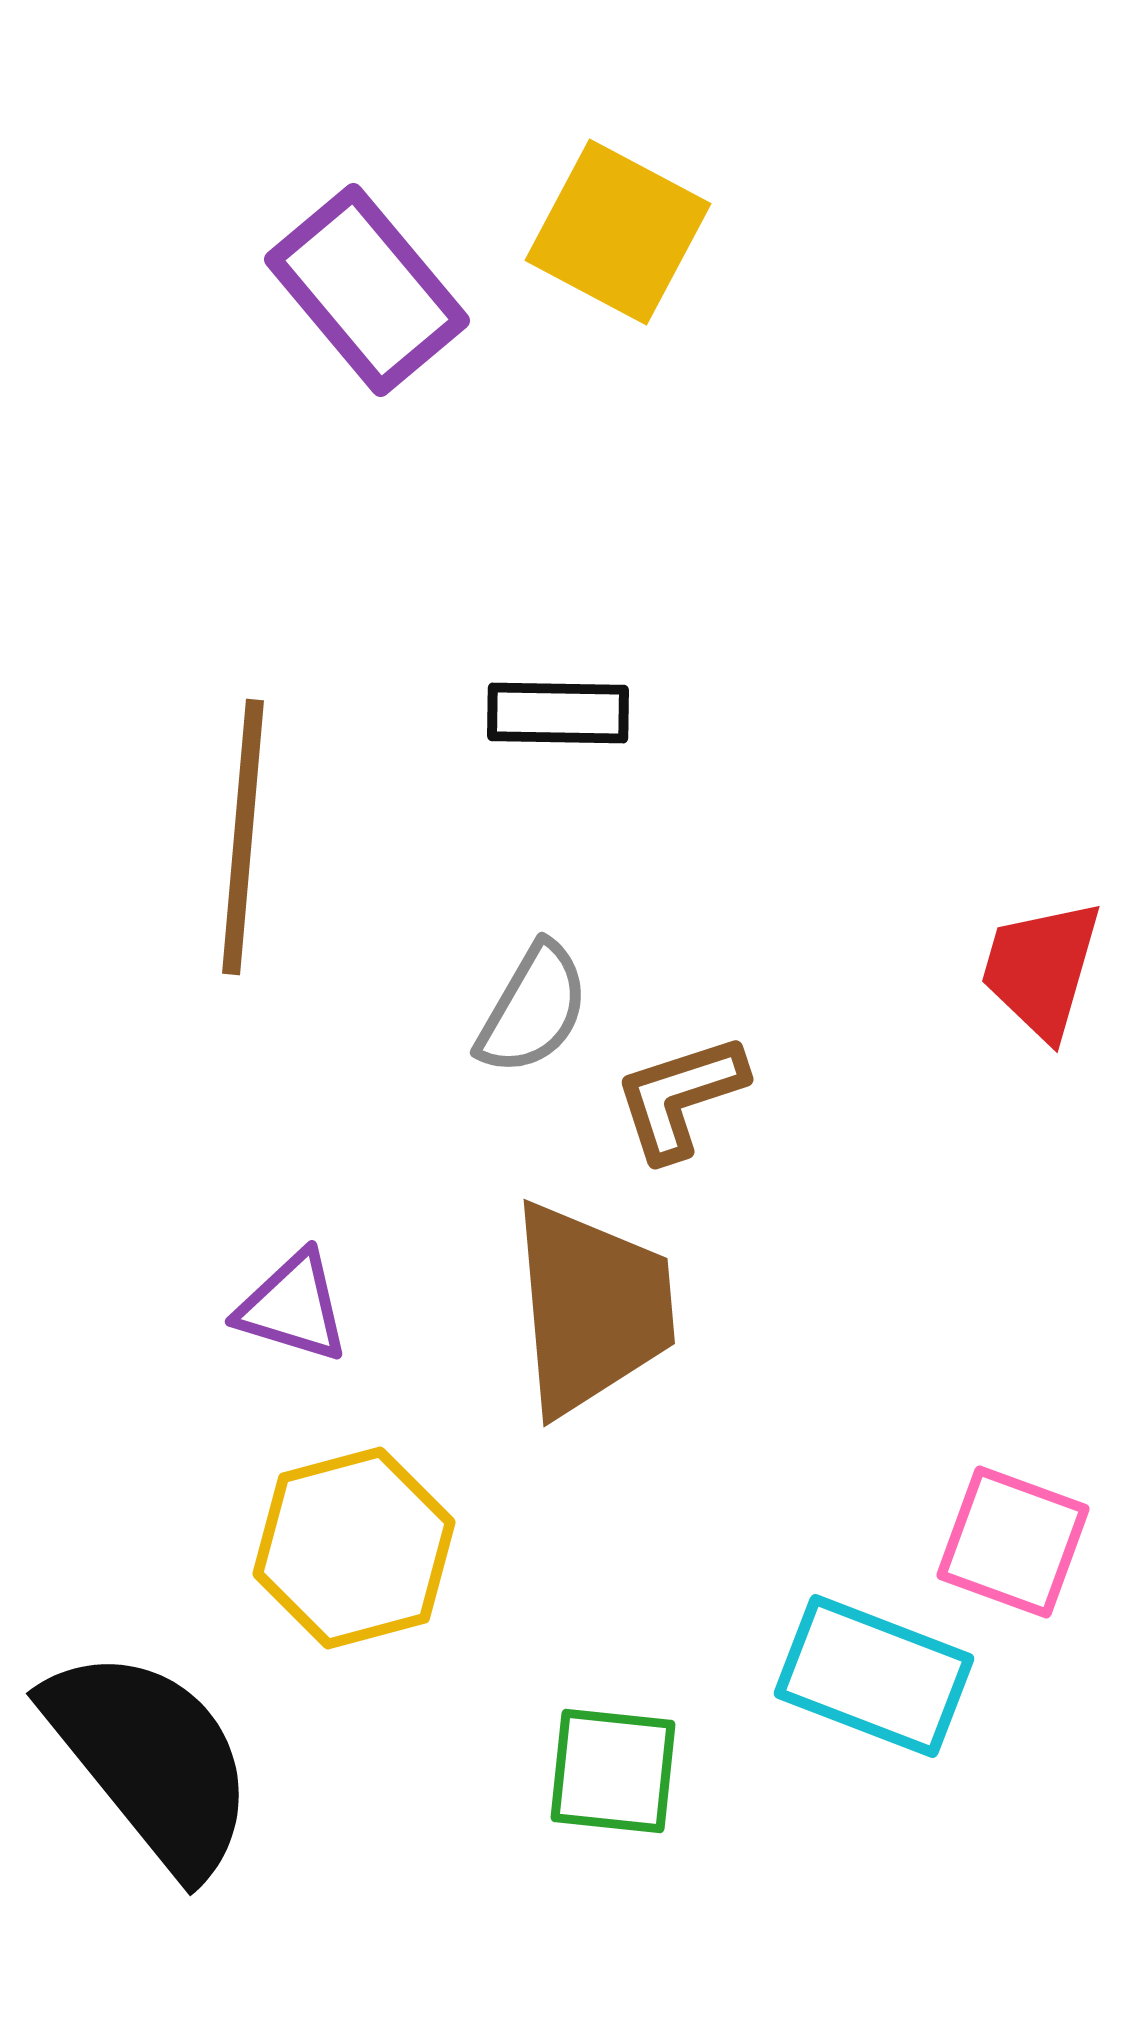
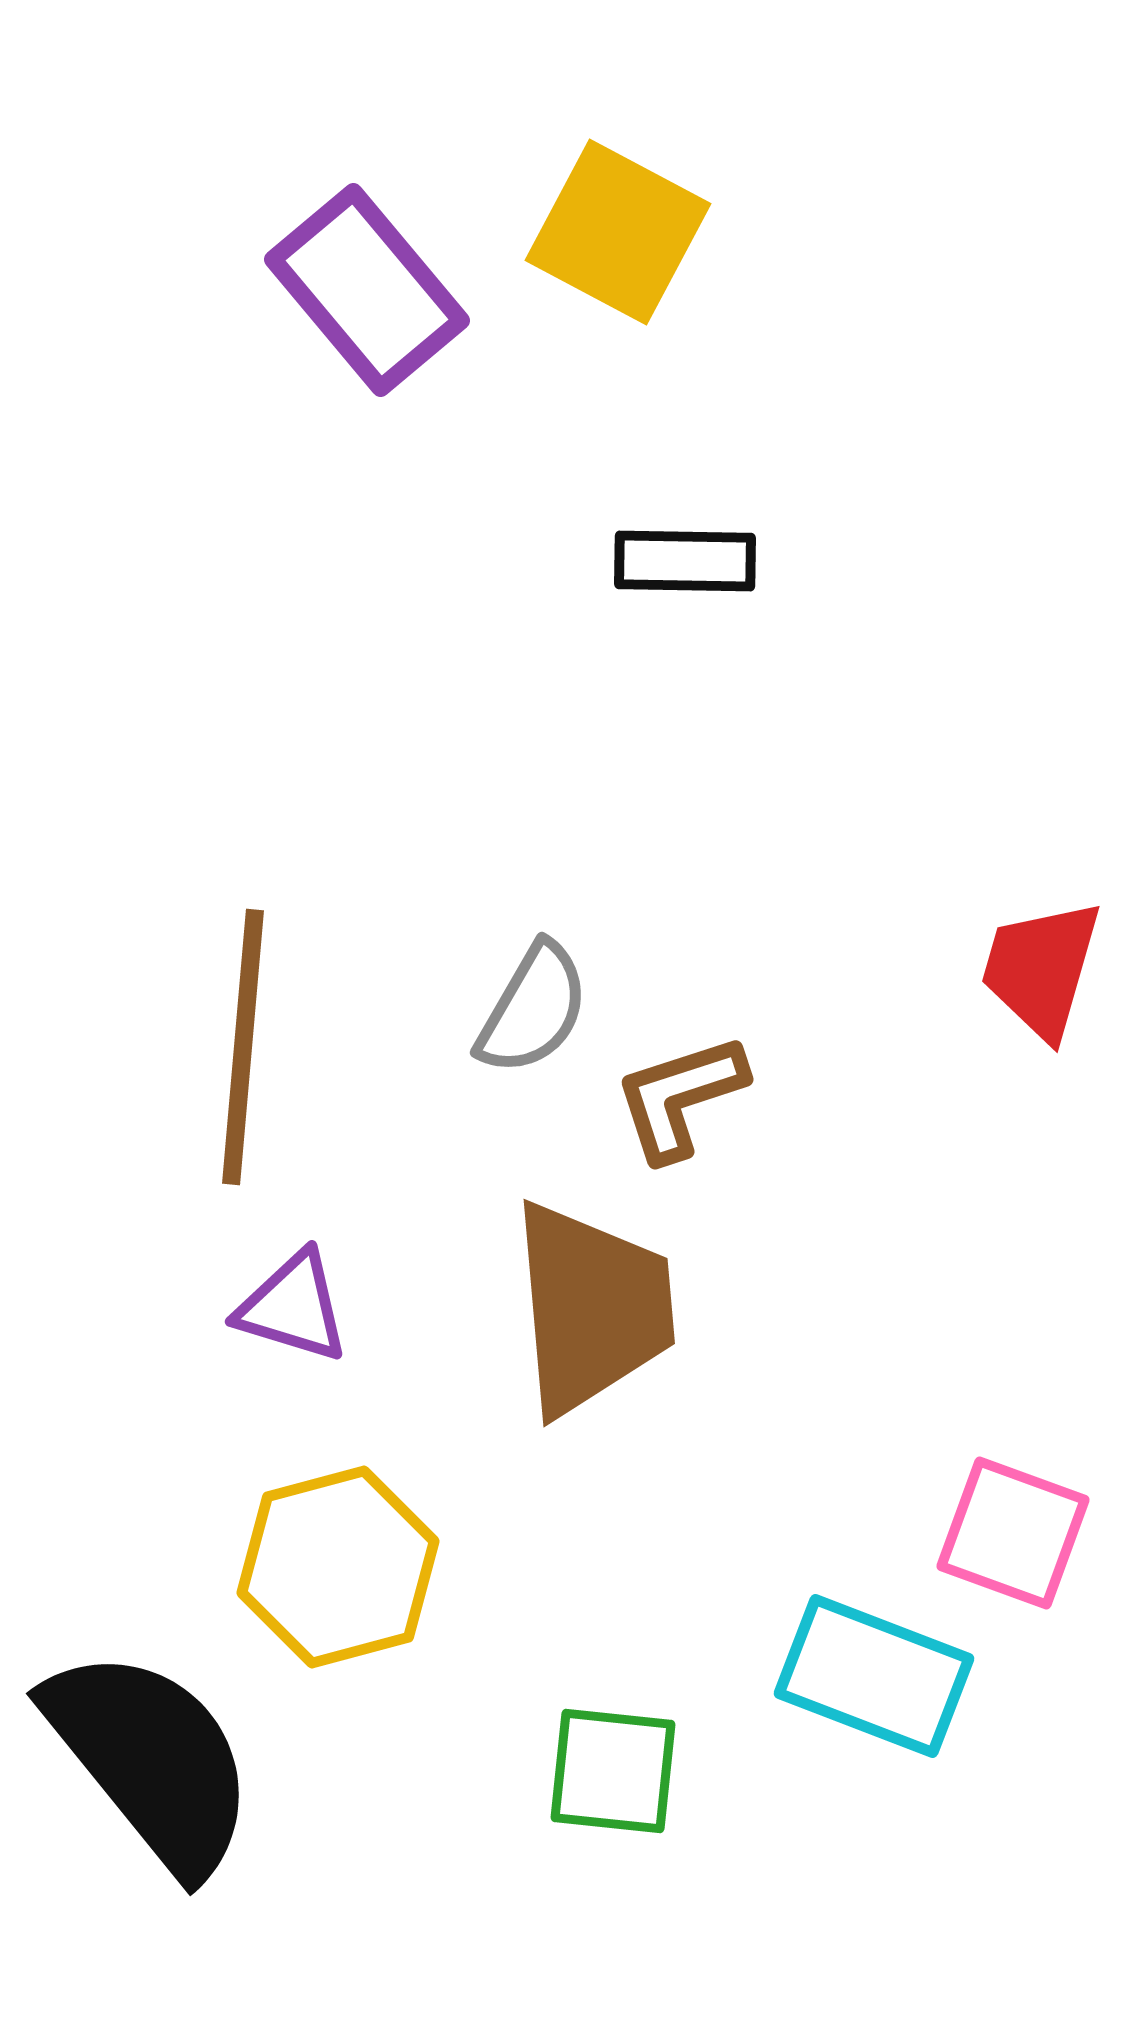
black rectangle: moved 127 px right, 152 px up
brown line: moved 210 px down
pink square: moved 9 px up
yellow hexagon: moved 16 px left, 19 px down
